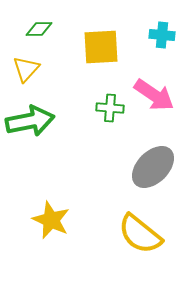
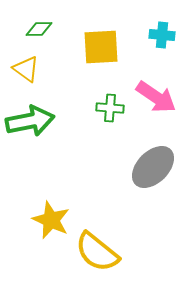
yellow triangle: rotated 36 degrees counterclockwise
pink arrow: moved 2 px right, 2 px down
yellow semicircle: moved 43 px left, 18 px down
